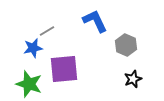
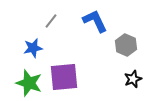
gray line: moved 4 px right, 10 px up; rotated 21 degrees counterclockwise
purple square: moved 8 px down
green star: moved 1 px up
